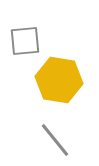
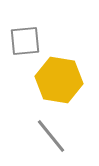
gray line: moved 4 px left, 4 px up
